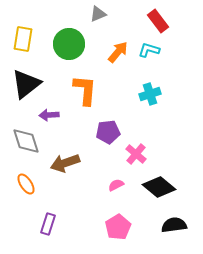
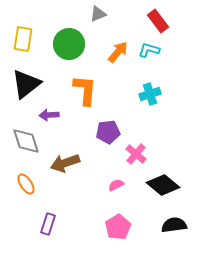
black diamond: moved 4 px right, 2 px up
